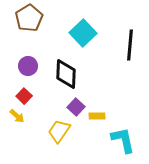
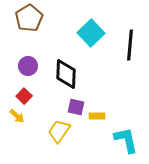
cyan square: moved 8 px right
purple square: rotated 30 degrees counterclockwise
cyan L-shape: moved 3 px right
